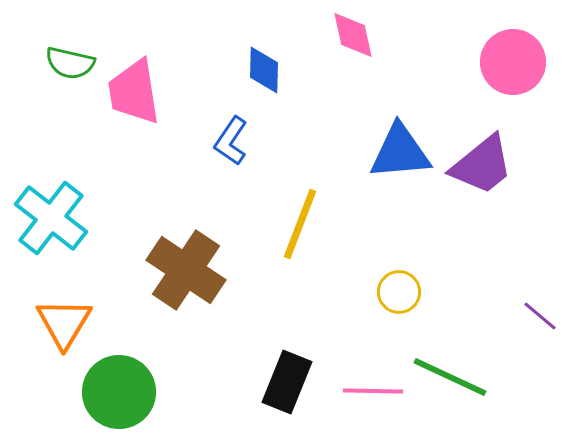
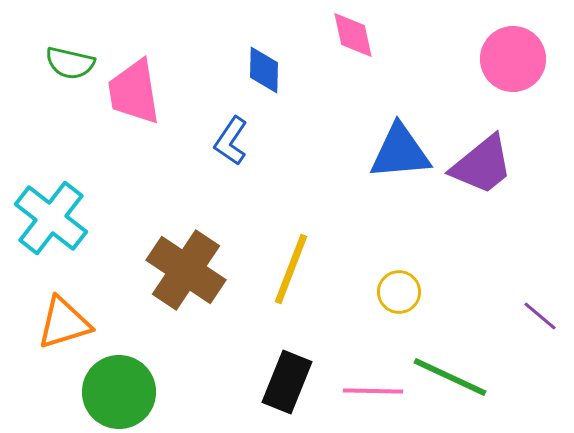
pink circle: moved 3 px up
yellow line: moved 9 px left, 45 px down
orange triangle: rotated 42 degrees clockwise
